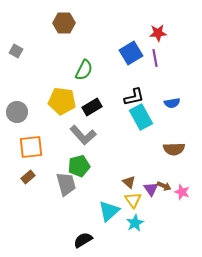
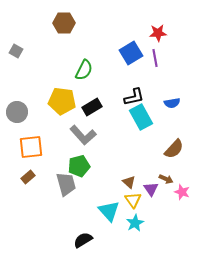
brown semicircle: rotated 45 degrees counterclockwise
brown arrow: moved 2 px right, 7 px up
cyan triangle: rotated 30 degrees counterclockwise
